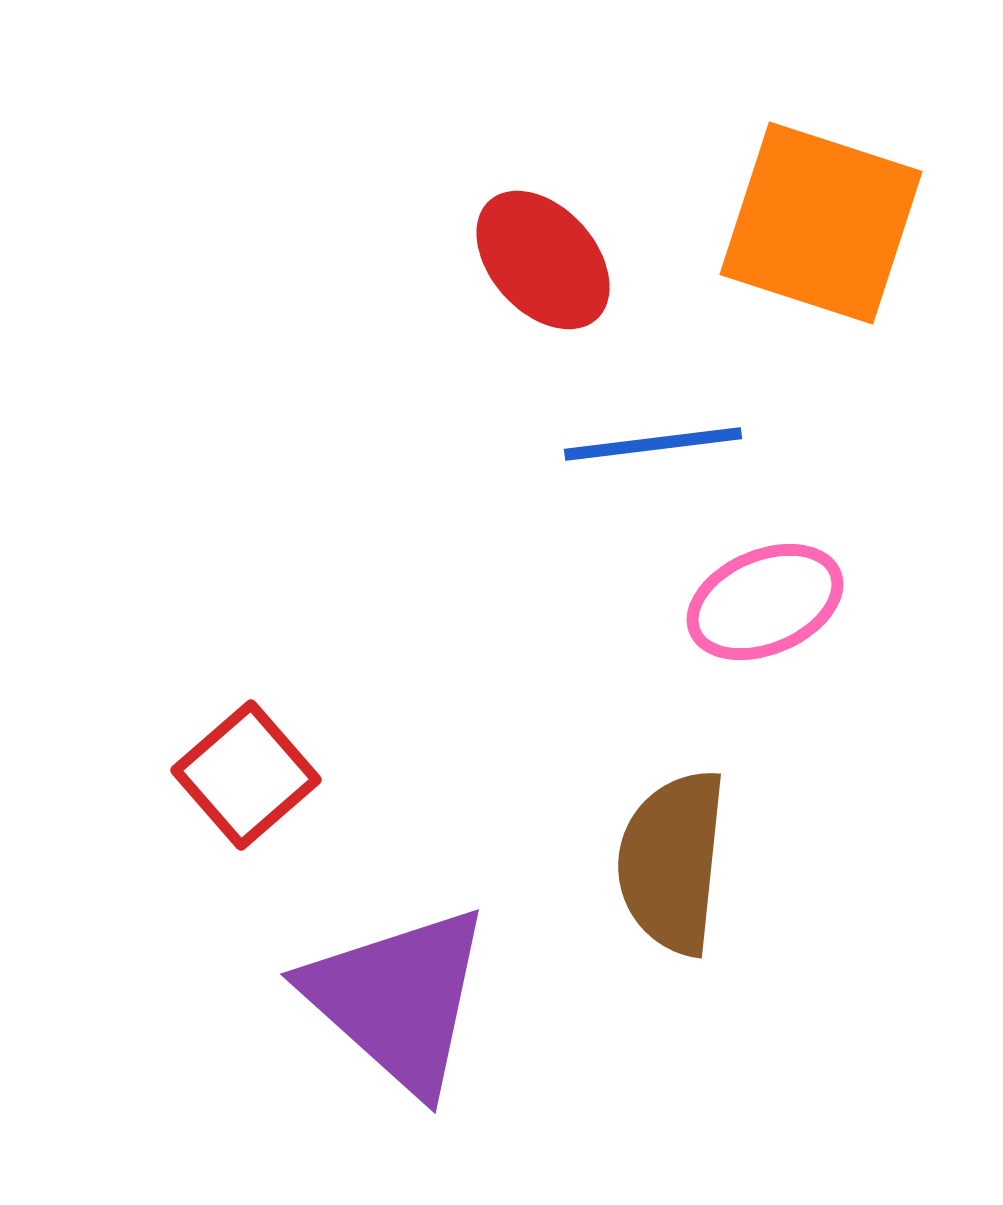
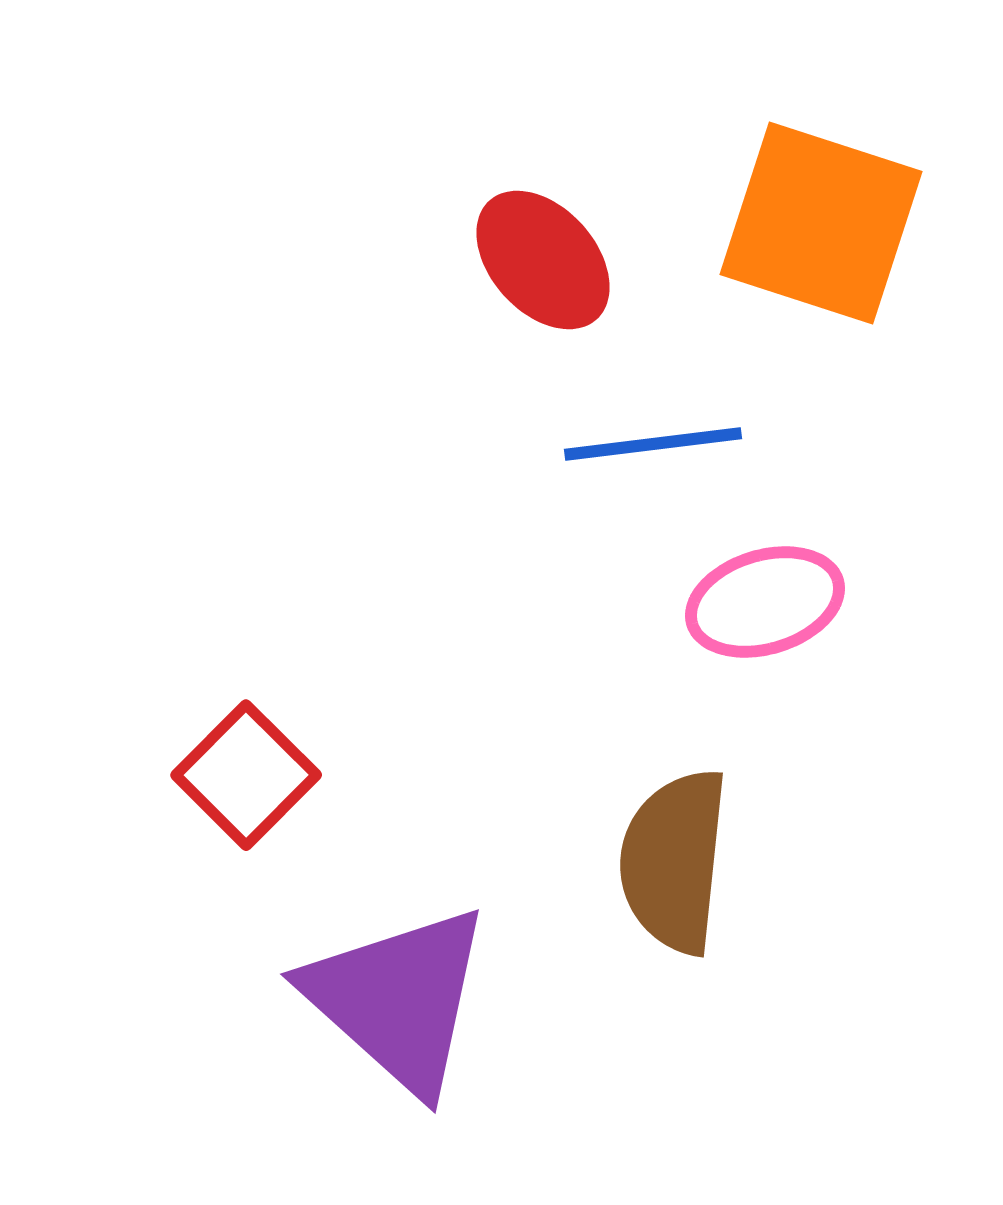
pink ellipse: rotated 6 degrees clockwise
red square: rotated 4 degrees counterclockwise
brown semicircle: moved 2 px right, 1 px up
